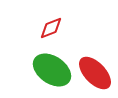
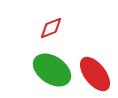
red ellipse: moved 1 px down; rotated 6 degrees clockwise
